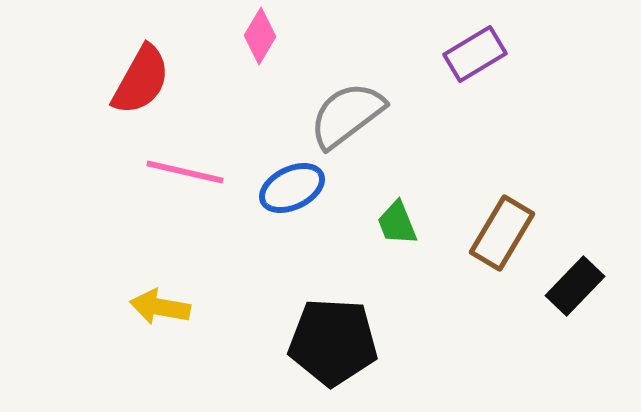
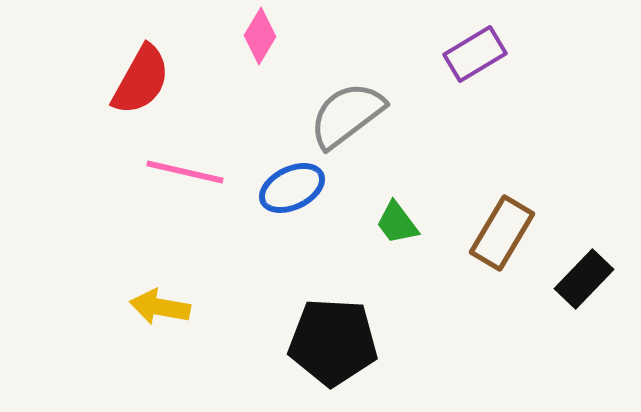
green trapezoid: rotated 15 degrees counterclockwise
black rectangle: moved 9 px right, 7 px up
